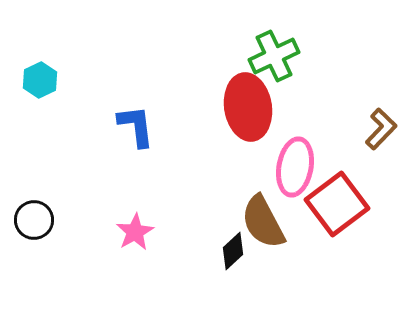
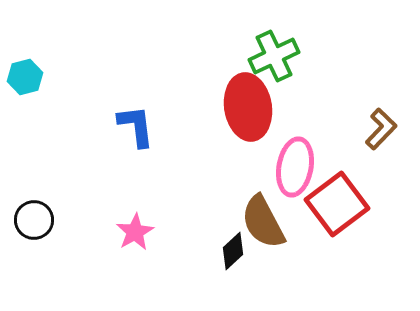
cyan hexagon: moved 15 px left, 3 px up; rotated 12 degrees clockwise
